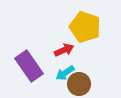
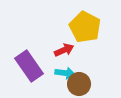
yellow pentagon: rotated 8 degrees clockwise
cyan arrow: rotated 138 degrees counterclockwise
